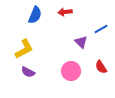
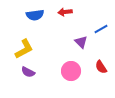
blue semicircle: rotated 60 degrees clockwise
